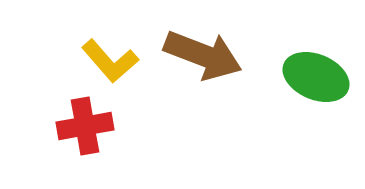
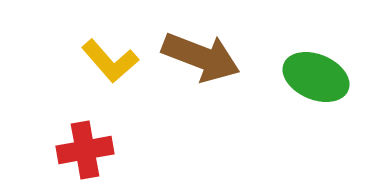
brown arrow: moved 2 px left, 2 px down
red cross: moved 24 px down
